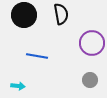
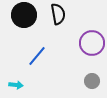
black semicircle: moved 3 px left
blue line: rotated 60 degrees counterclockwise
gray circle: moved 2 px right, 1 px down
cyan arrow: moved 2 px left, 1 px up
